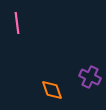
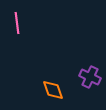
orange diamond: moved 1 px right
